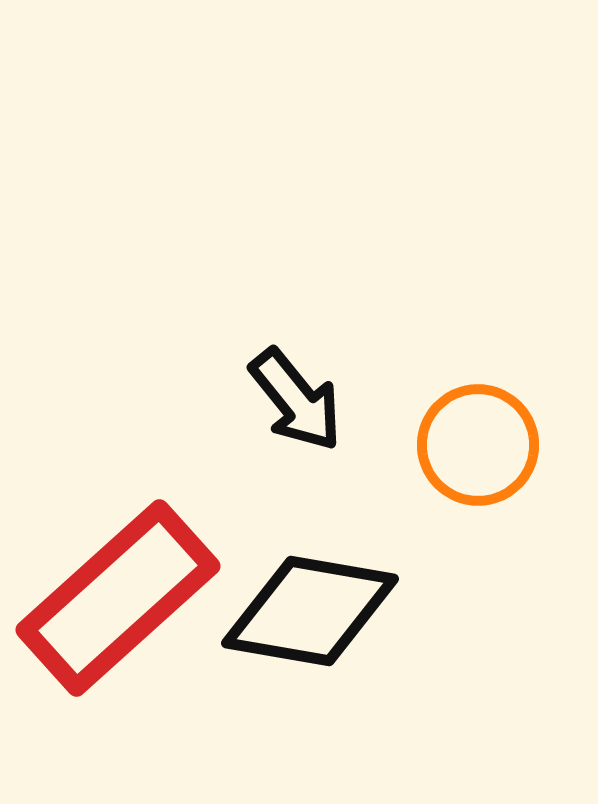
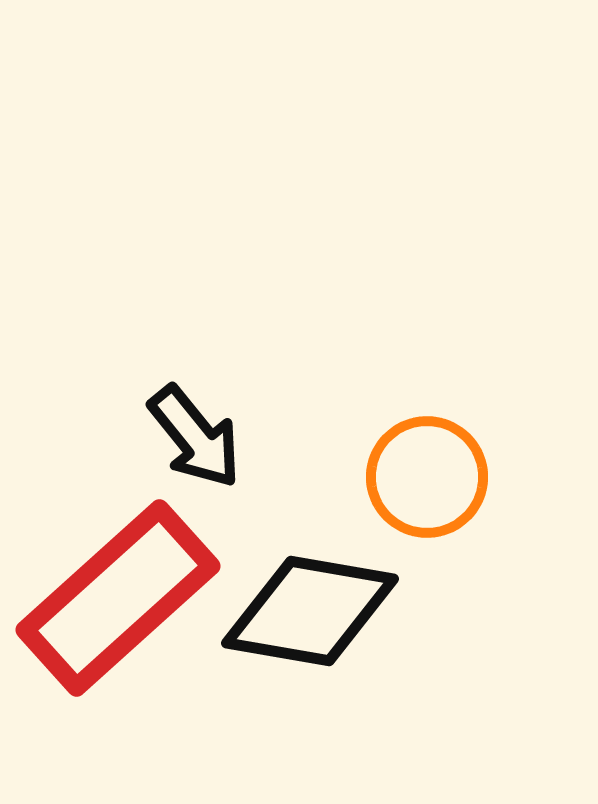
black arrow: moved 101 px left, 37 px down
orange circle: moved 51 px left, 32 px down
